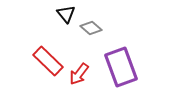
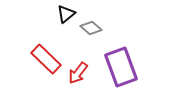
black triangle: rotated 30 degrees clockwise
red rectangle: moved 2 px left, 2 px up
red arrow: moved 1 px left, 1 px up
